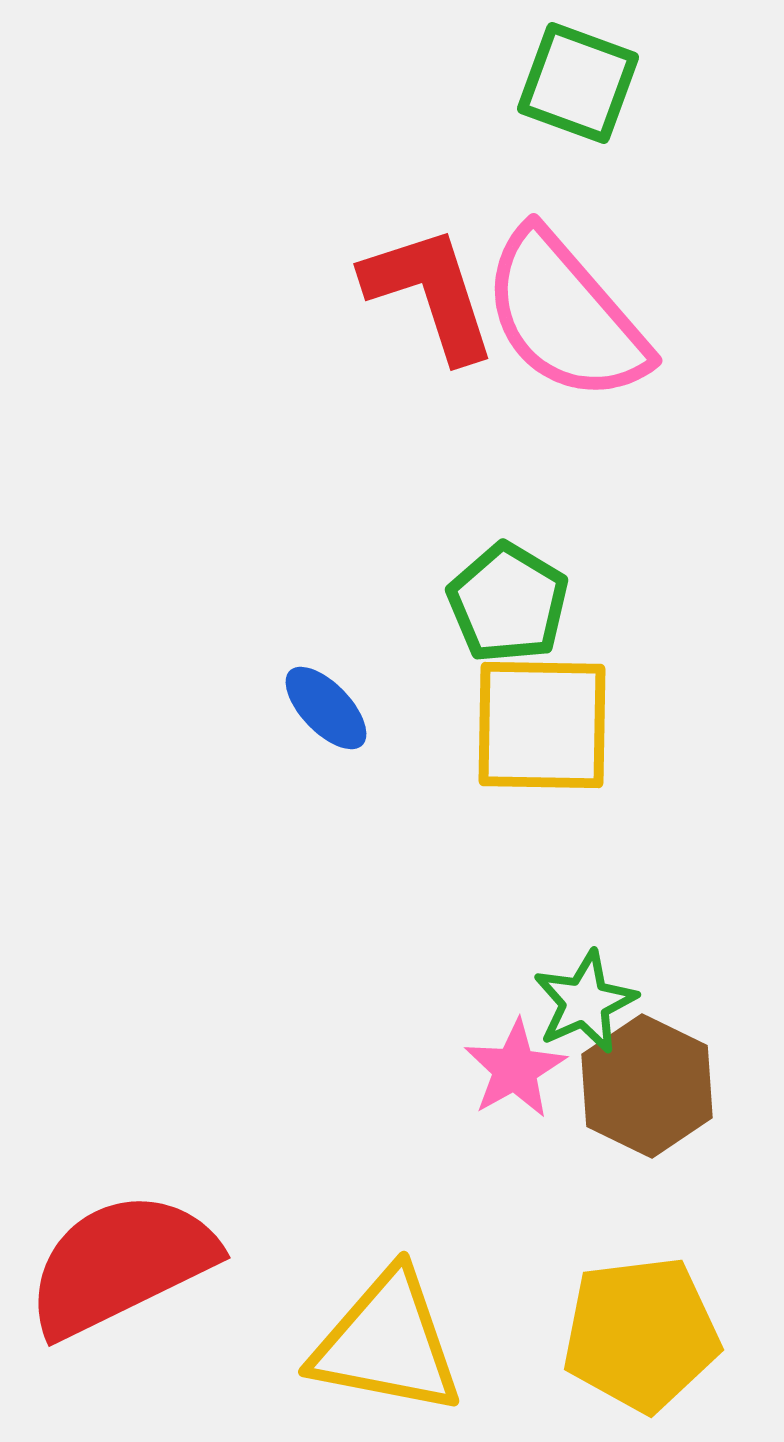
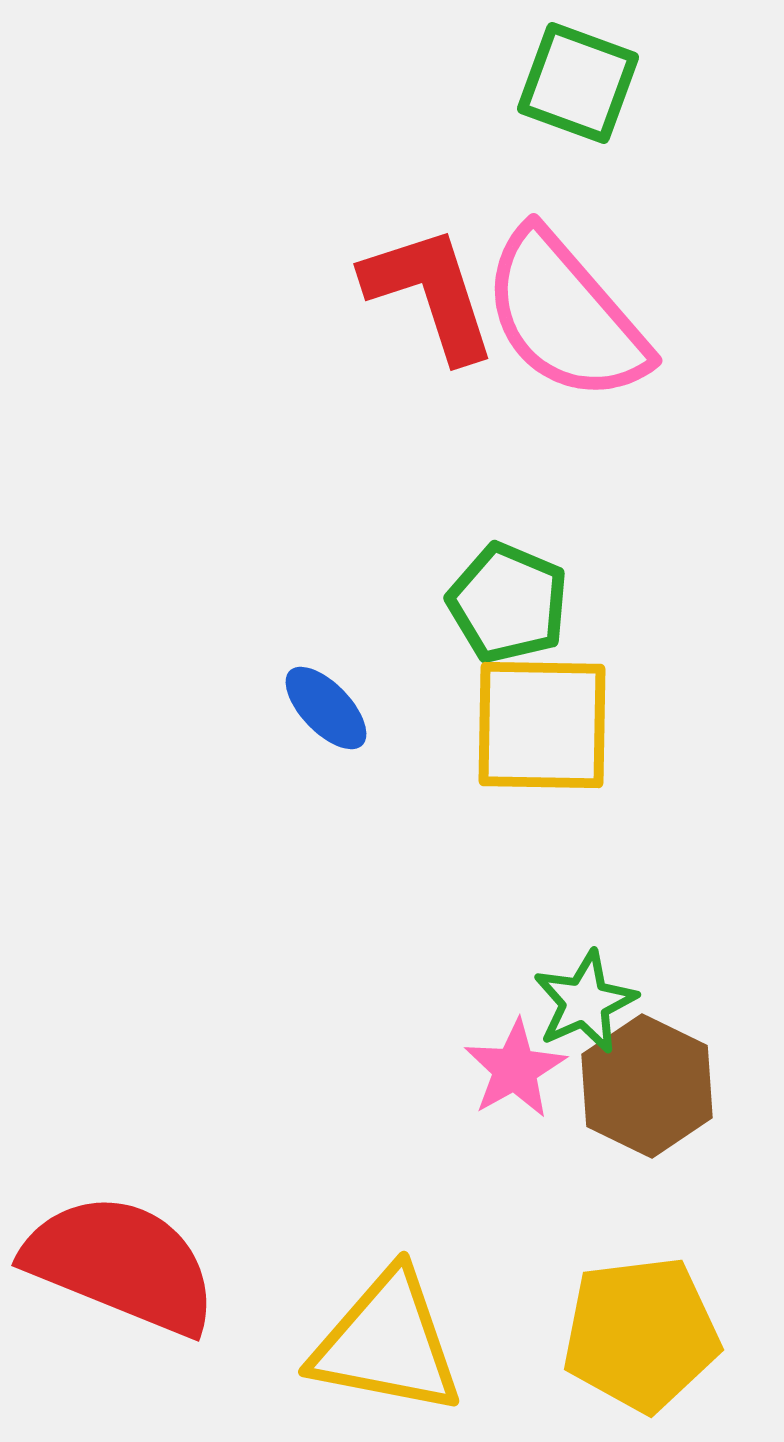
green pentagon: rotated 8 degrees counterclockwise
red semicircle: rotated 48 degrees clockwise
